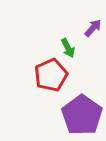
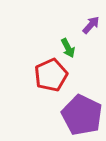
purple arrow: moved 2 px left, 3 px up
purple pentagon: rotated 9 degrees counterclockwise
